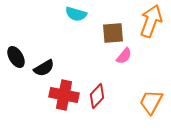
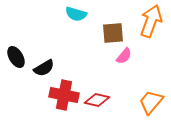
red diamond: moved 4 px down; rotated 60 degrees clockwise
orange trapezoid: rotated 12 degrees clockwise
